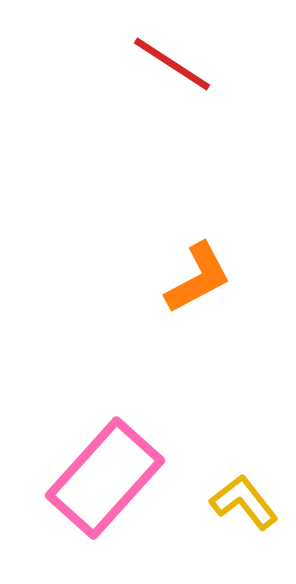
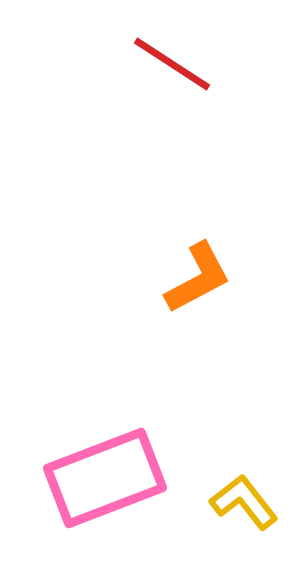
pink rectangle: rotated 27 degrees clockwise
